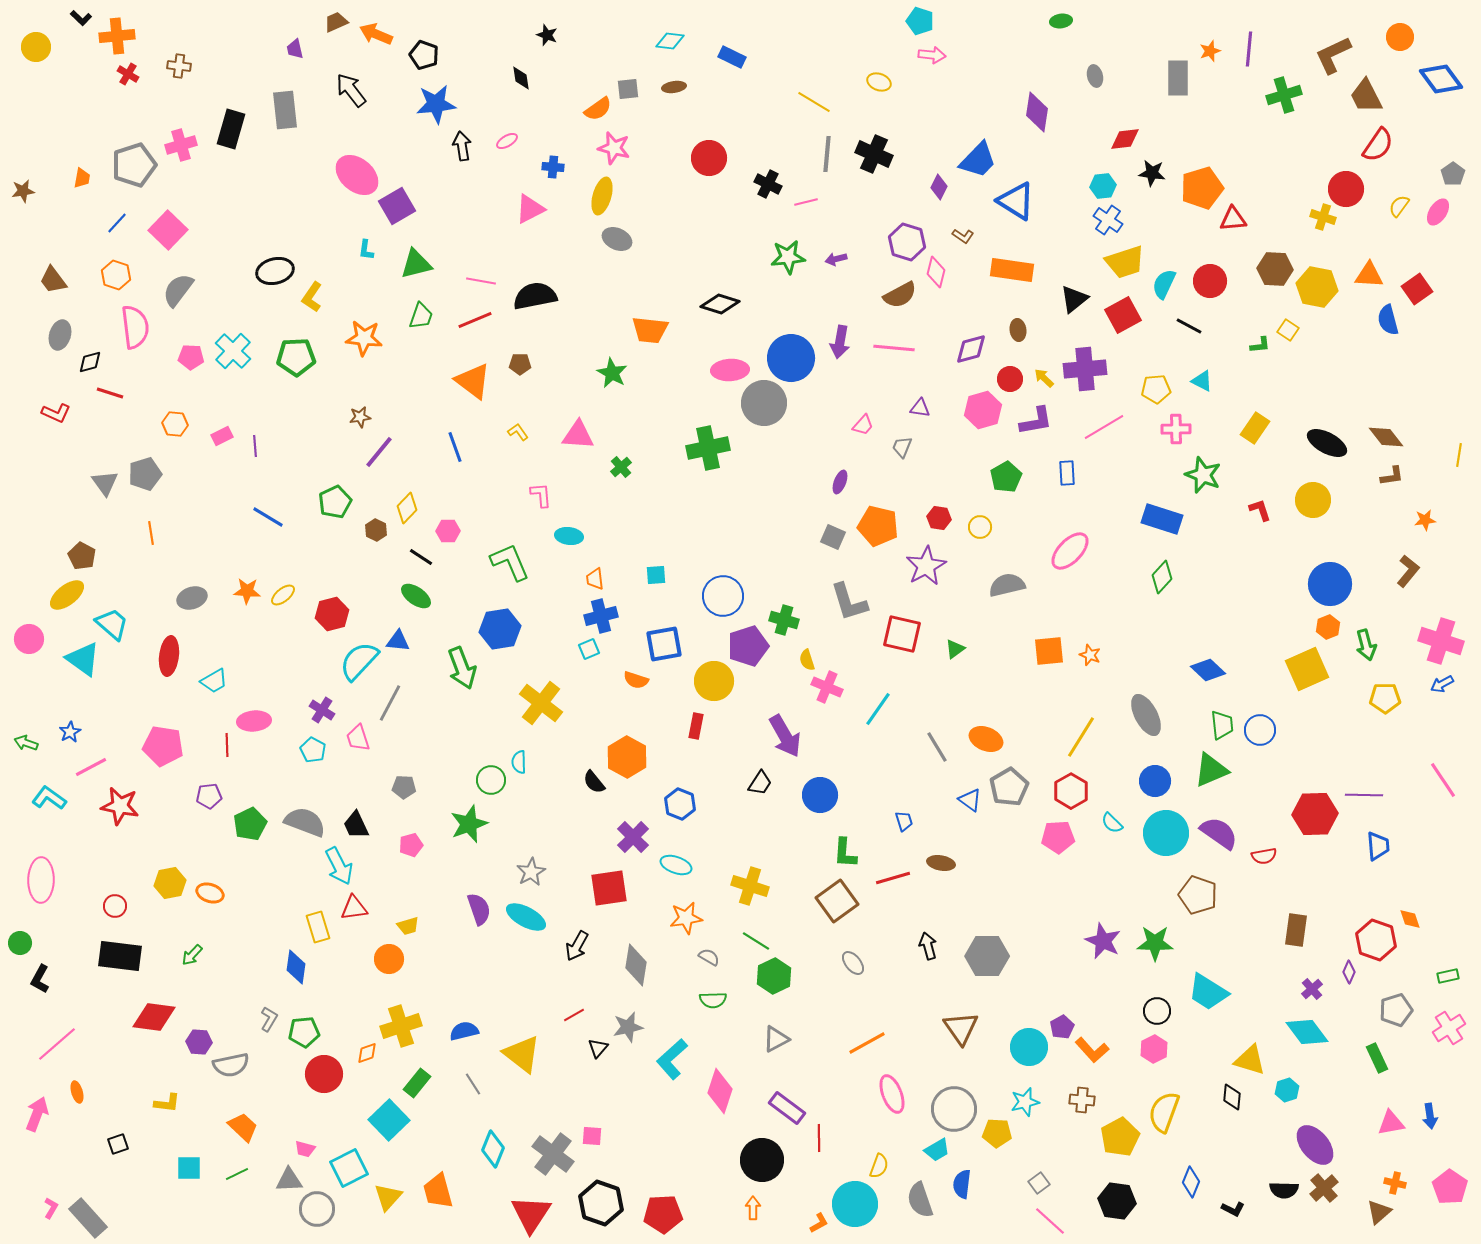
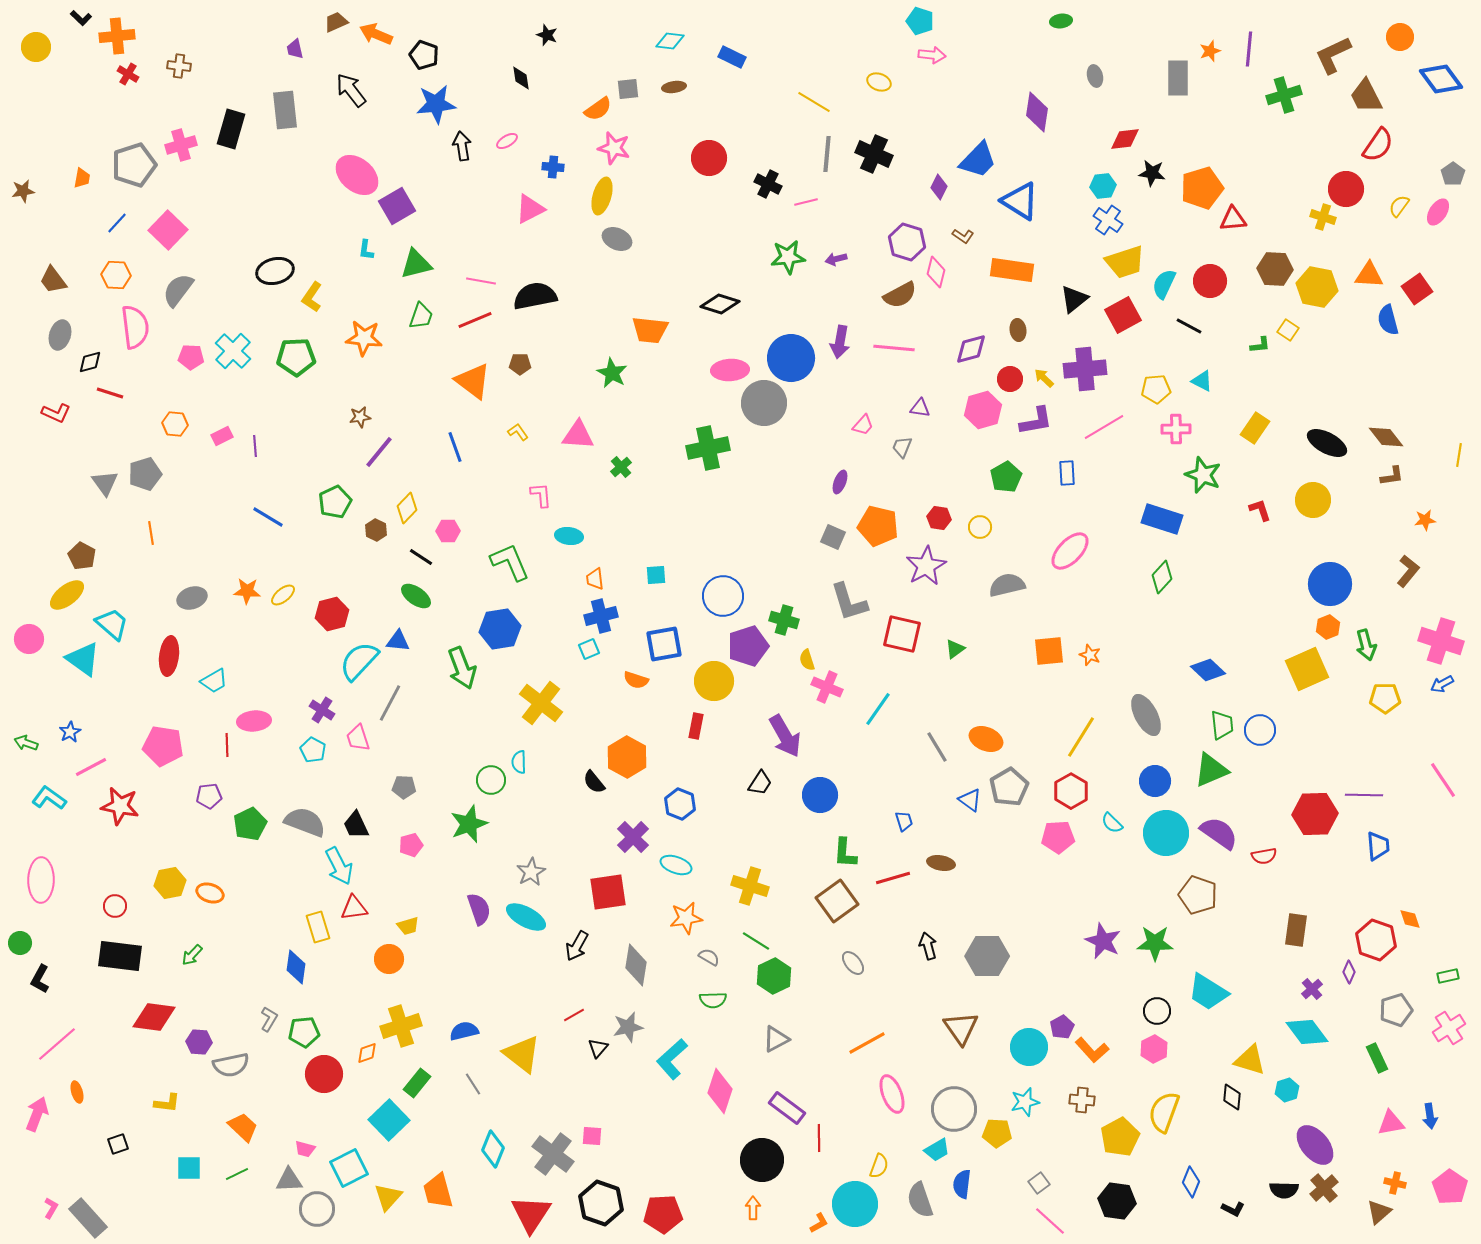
blue triangle at (1016, 201): moved 4 px right
orange hexagon at (116, 275): rotated 16 degrees counterclockwise
red square at (609, 888): moved 1 px left, 4 px down
